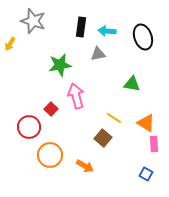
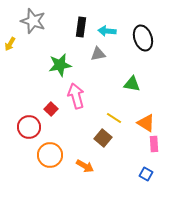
black ellipse: moved 1 px down
